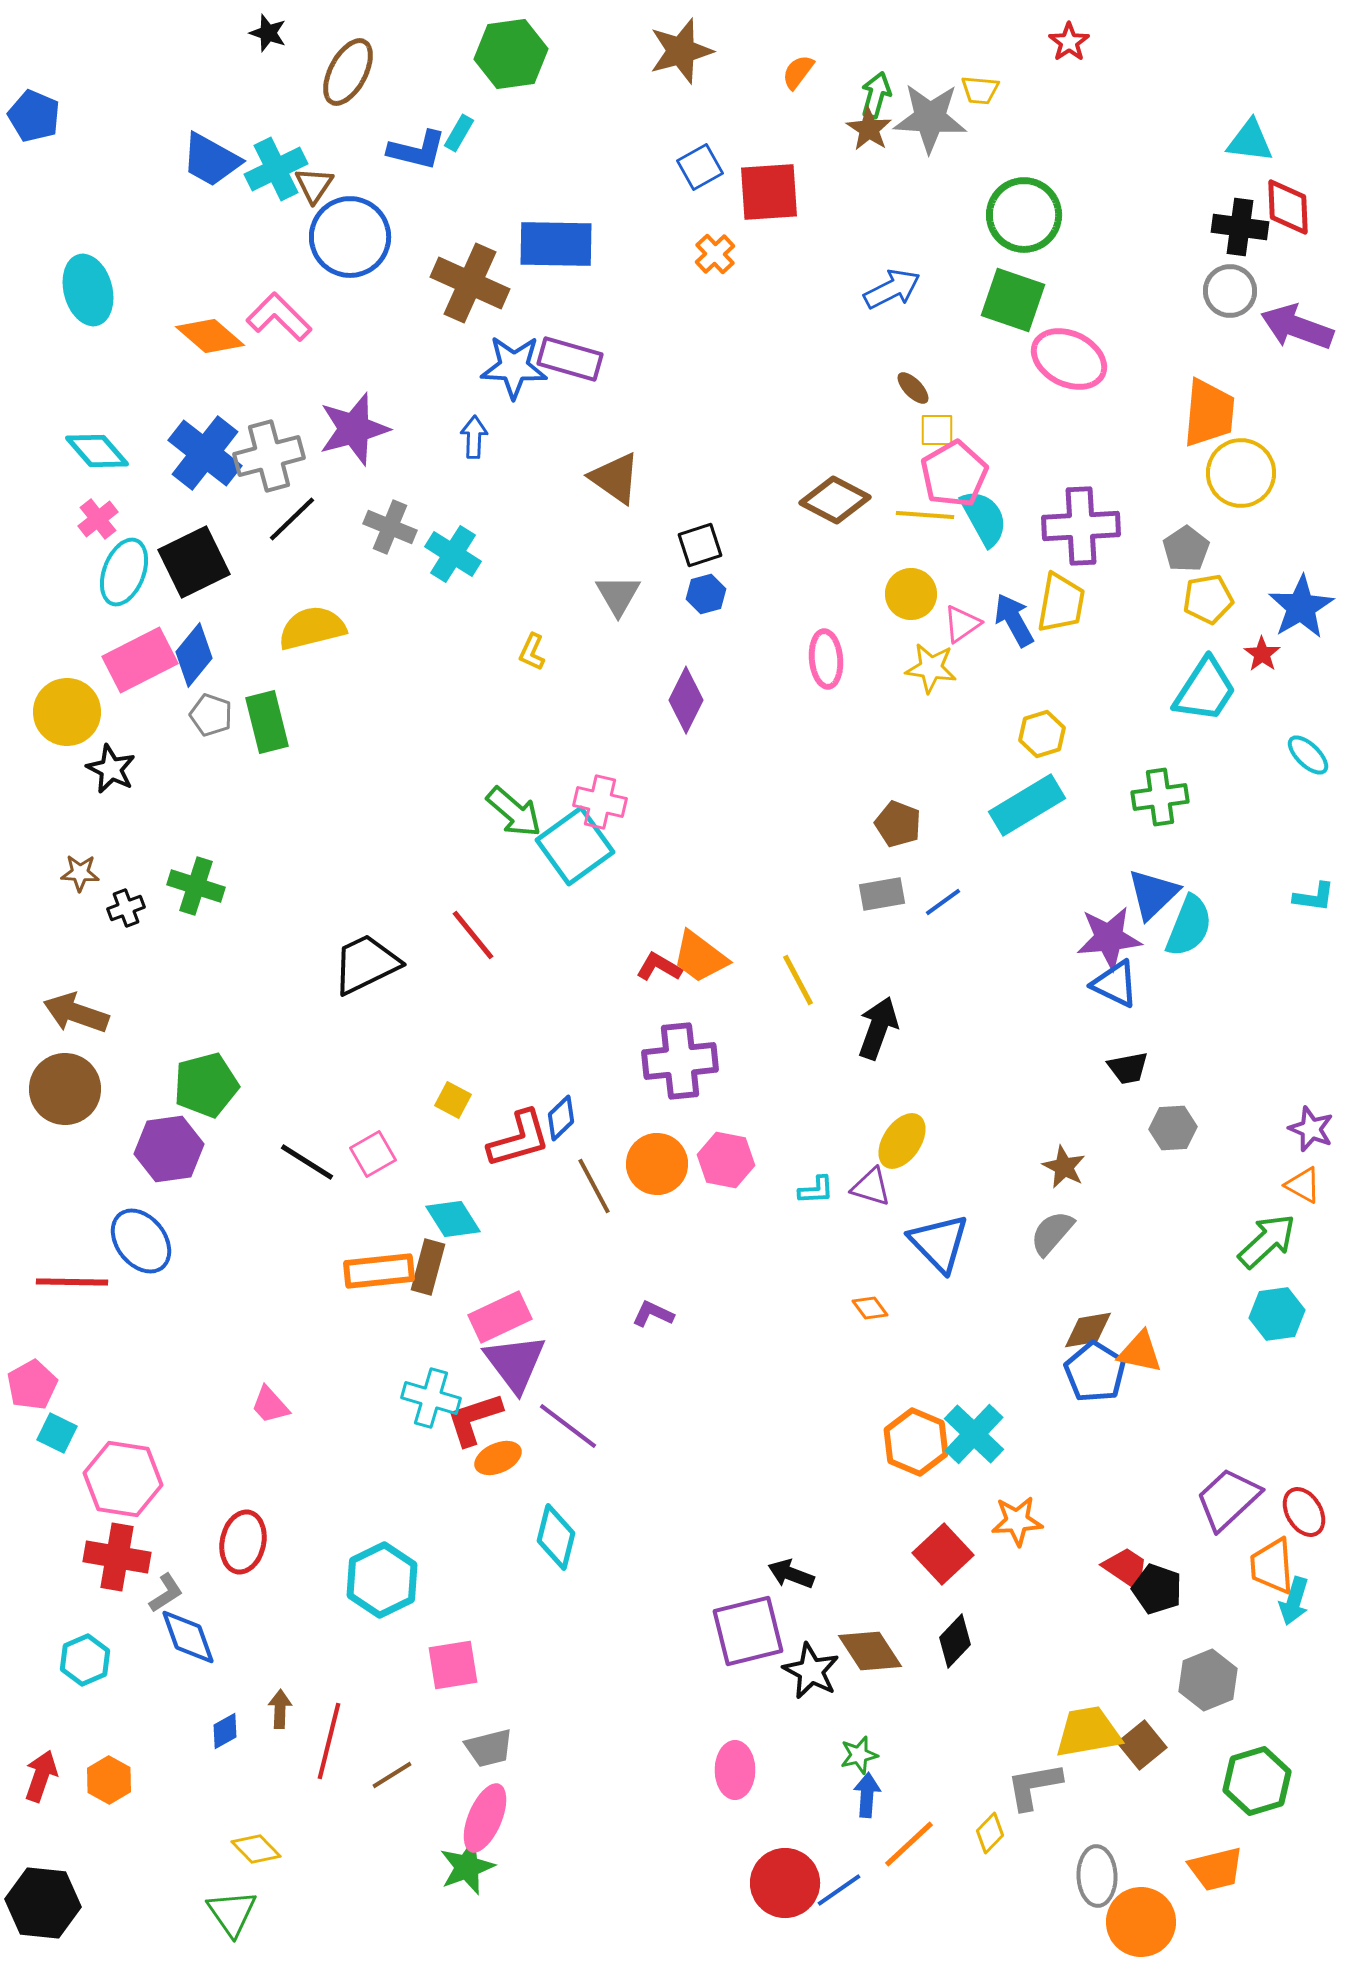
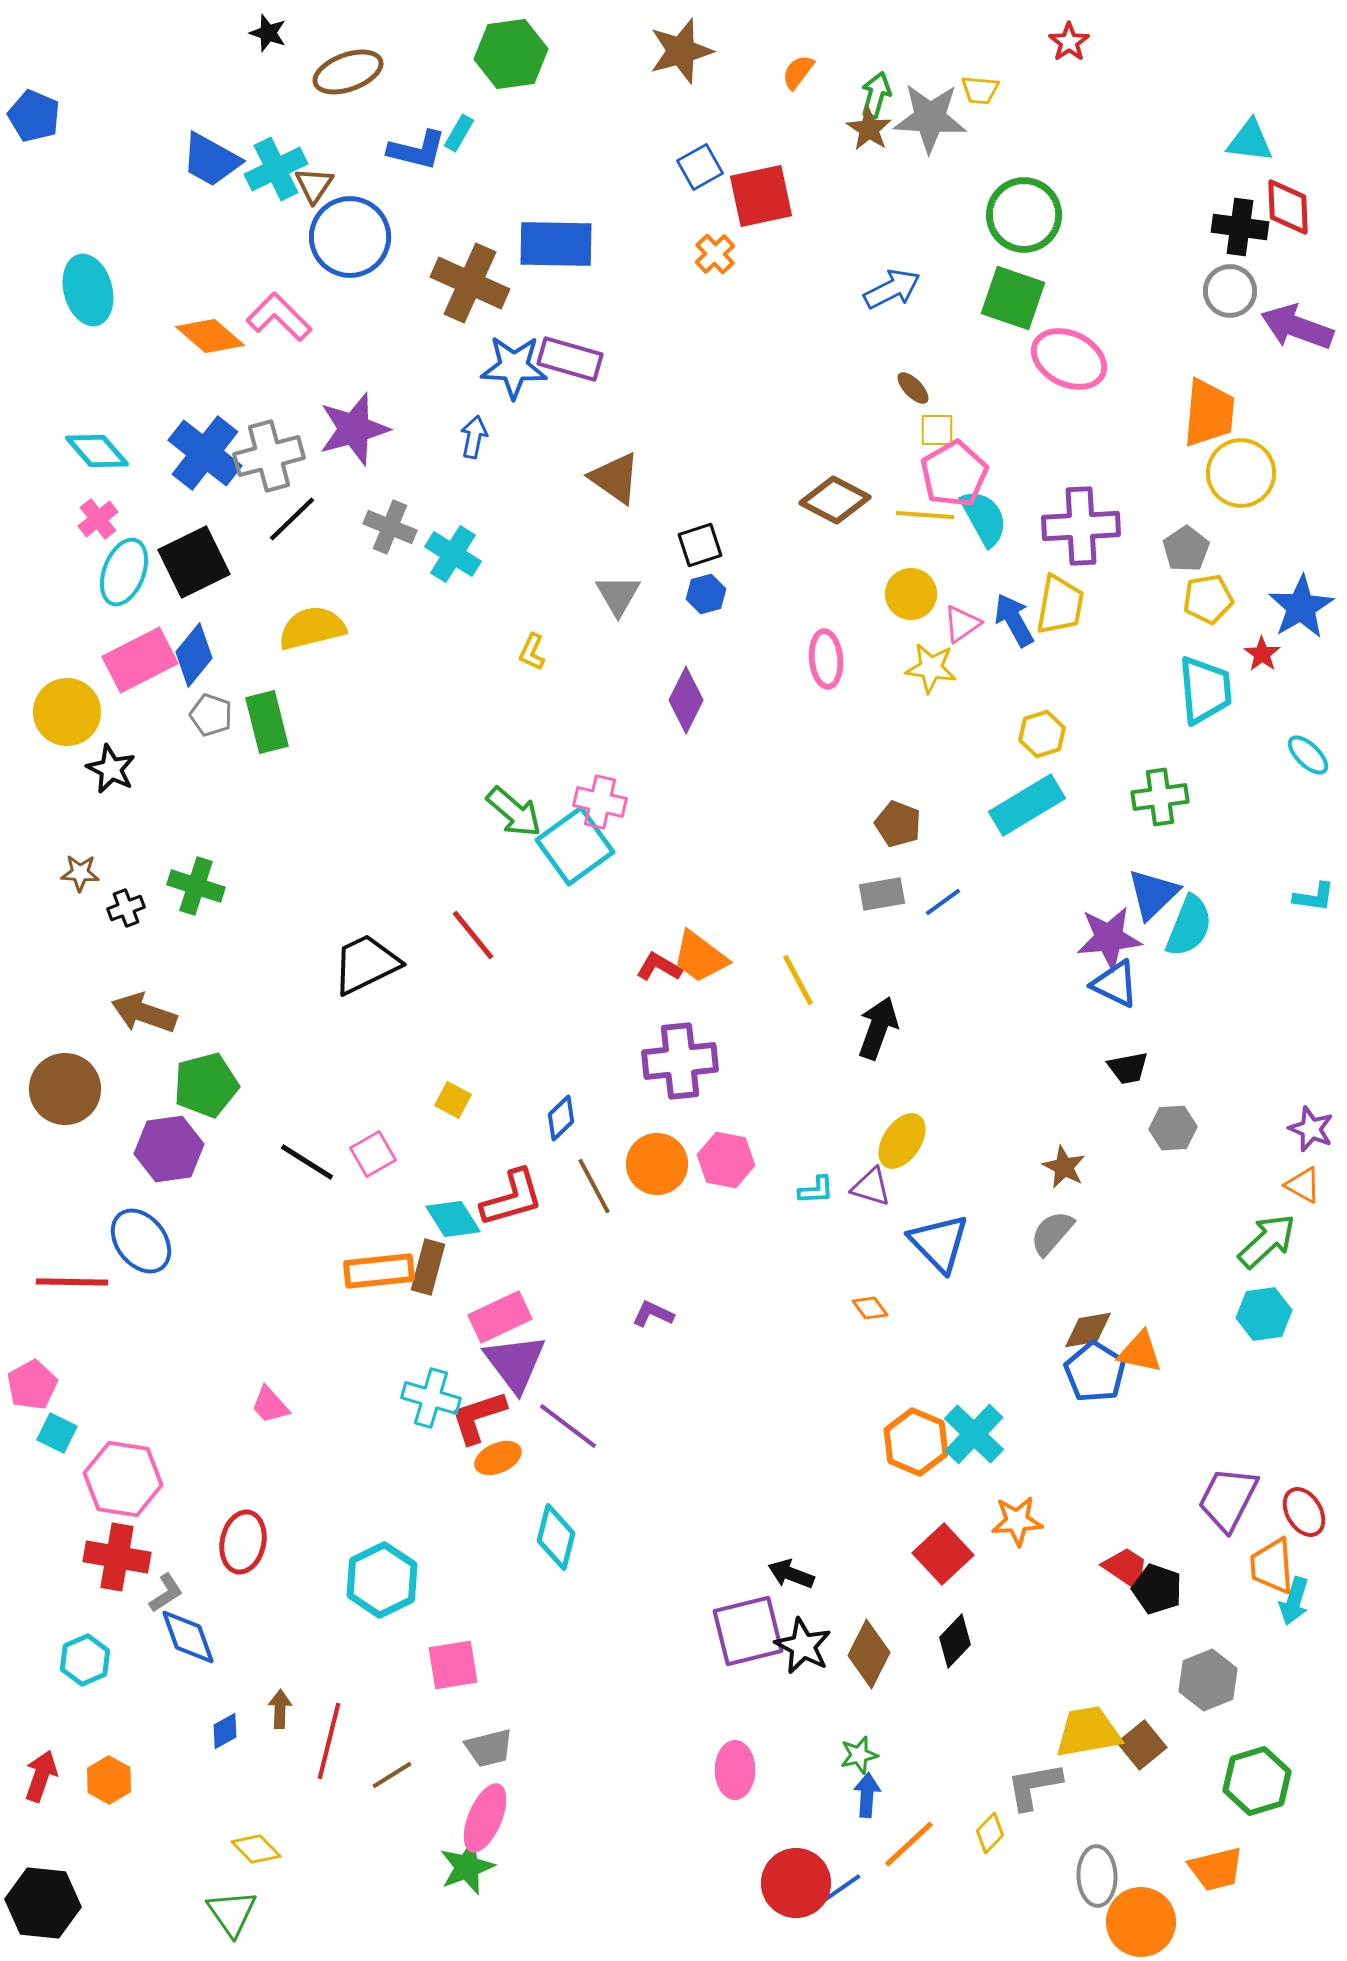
brown ellipse at (348, 72): rotated 42 degrees clockwise
red square at (769, 192): moved 8 px left, 4 px down; rotated 8 degrees counterclockwise
green square at (1013, 300): moved 2 px up
blue arrow at (474, 437): rotated 9 degrees clockwise
yellow trapezoid at (1061, 603): moved 1 px left, 2 px down
cyan trapezoid at (1205, 690): rotated 38 degrees counterclockwise
brown arrow at (76, 1013): moved 68 px right
red L-shape at (519, 1139): moved 7 px left, 59 px down
cyan hexagon at (1277, 1314): moved 13 px left
red L-shape at (474, 1419): moved 4 px right, 2 px up
purple trapezoid at (1228, 1499): rotated 20 degrees counterclockwise
brown diamond at (870, 1651): moved 1 px left, 3 px down; rotated 60 degrees clockwise
black star at (811, 1671): moved 8 px left, 25 px up
red circle at (785, 1883): moved 11 px right
